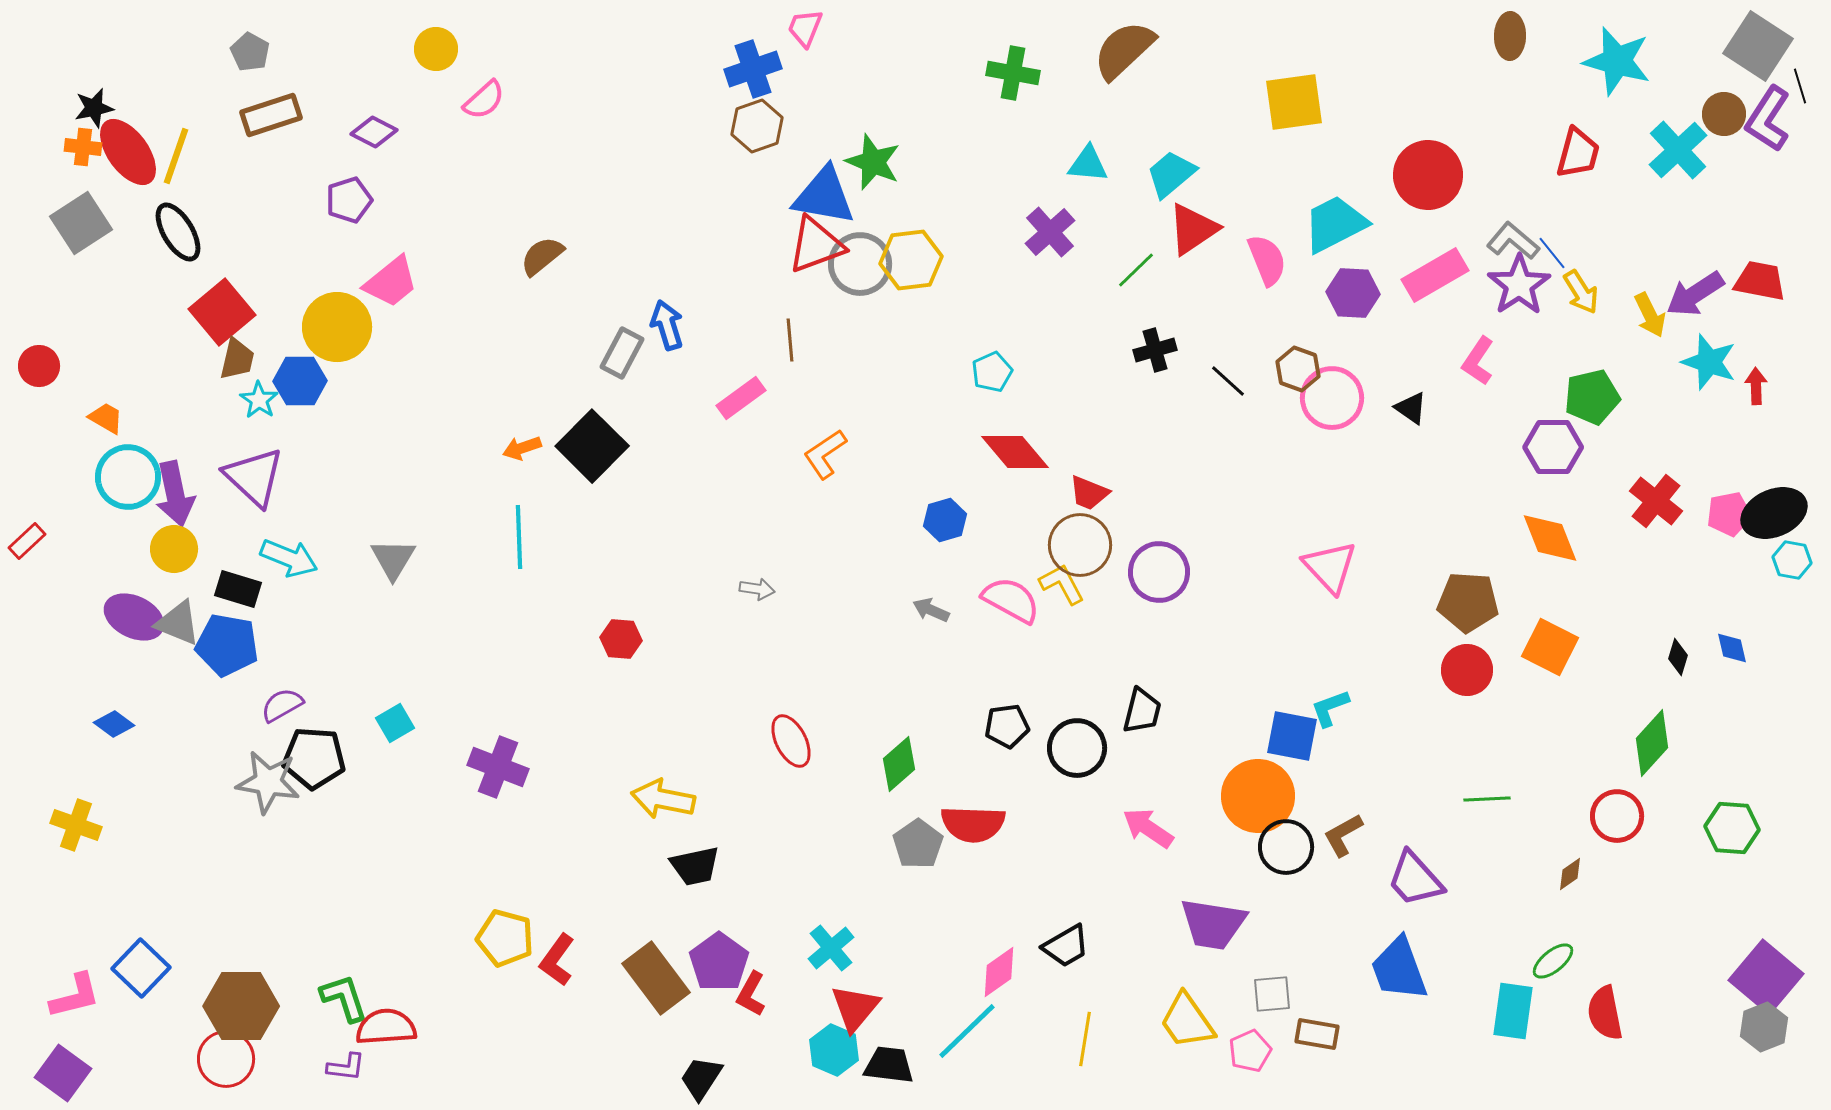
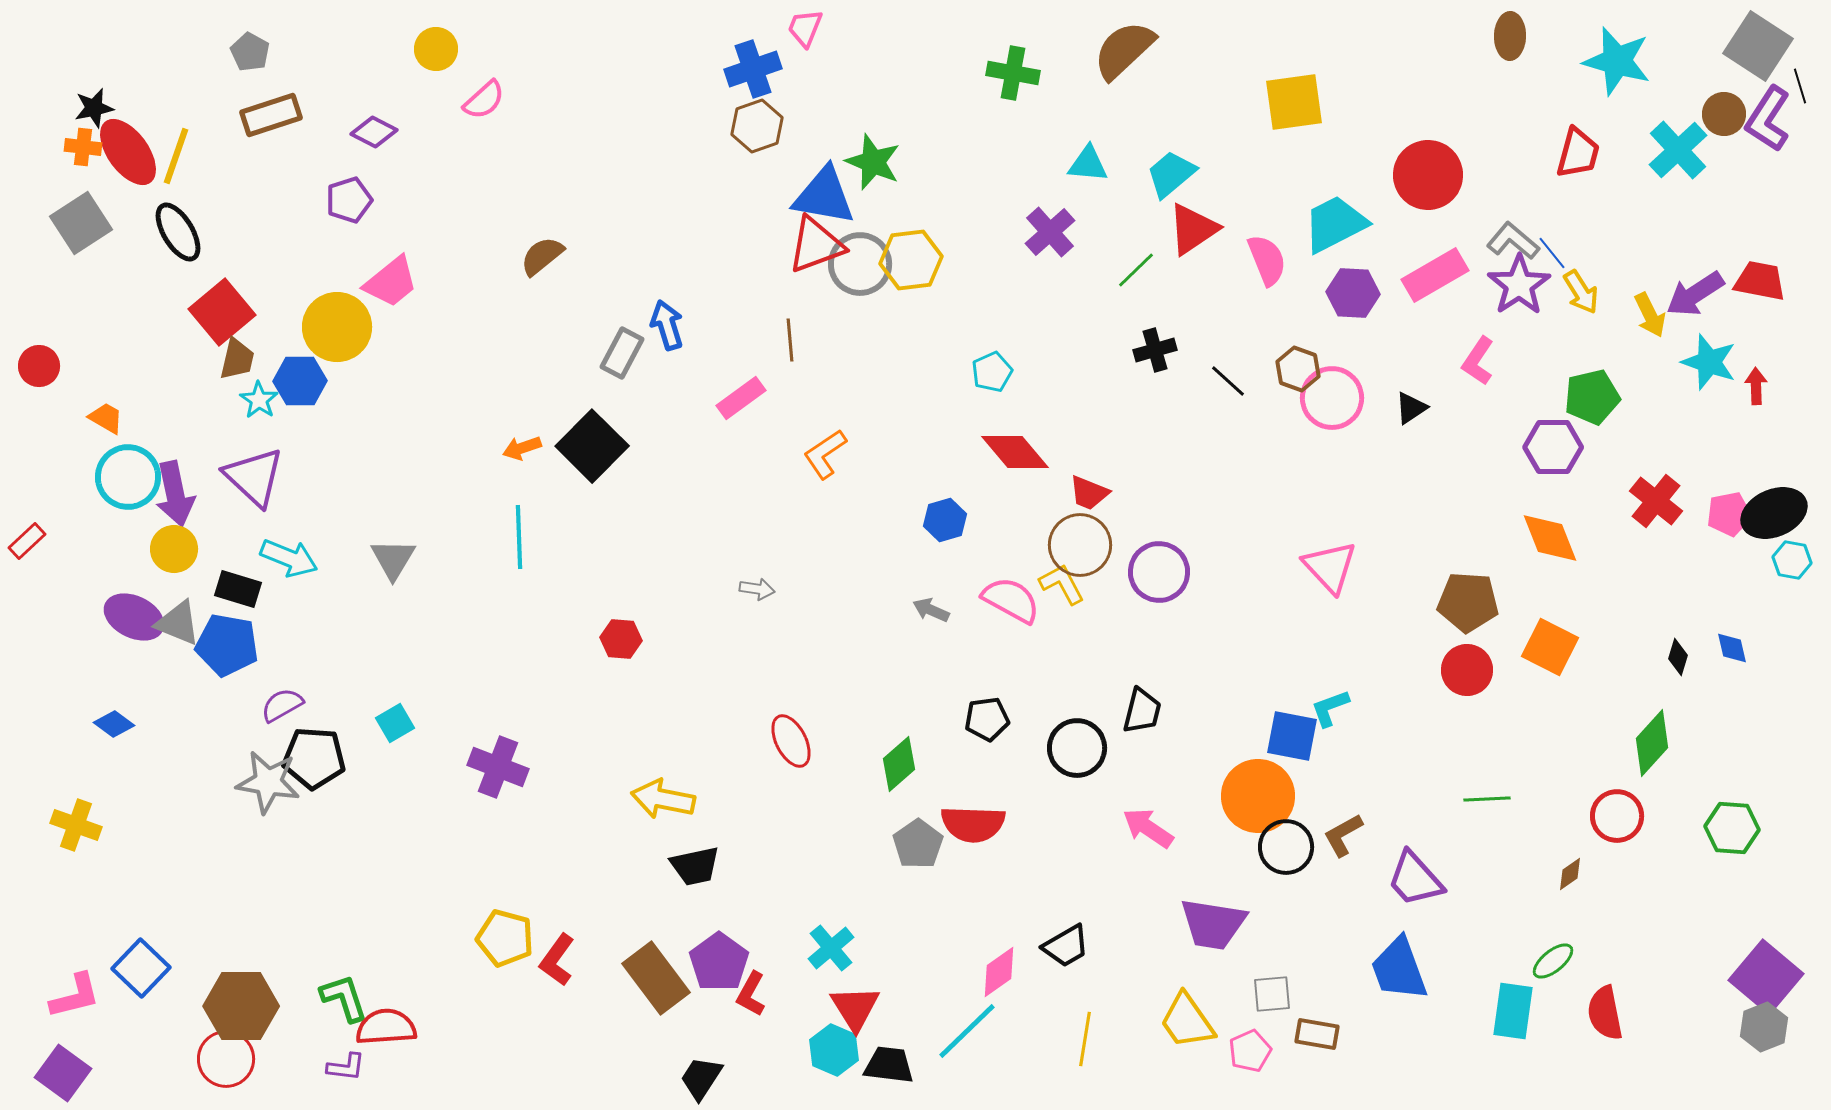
black triangle at (1411, 408): rotated 51 degrees clockwise
black pentagon at (1007, 726): moved 20 px left, 7 px up
red triangle at (855, 1008): rotated 12 degrees counterclockwise
